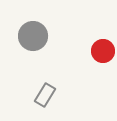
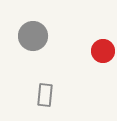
gray rectangle: rotated 25 degrees counterclockwise
